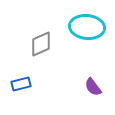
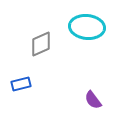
purple semicircle: moved 13 px down
